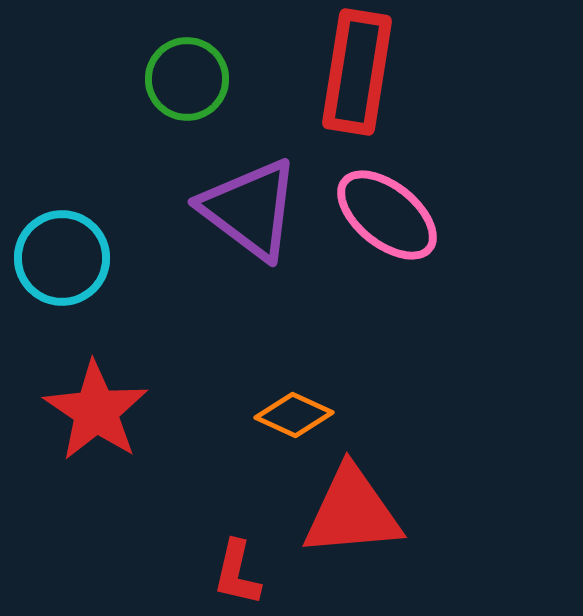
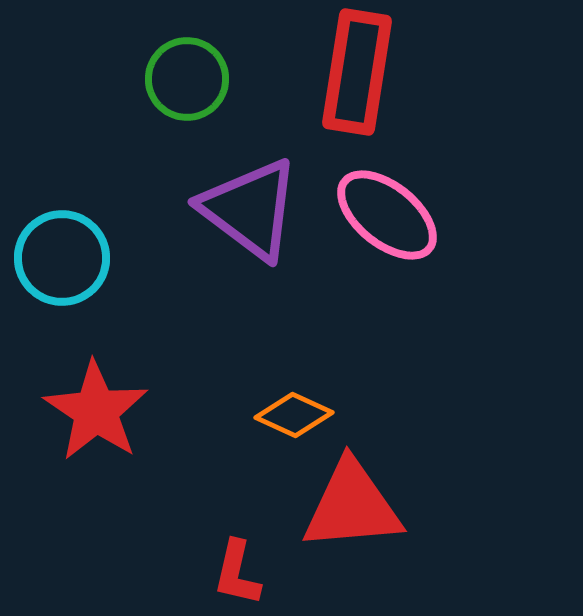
red triangle: moved 6 px up
